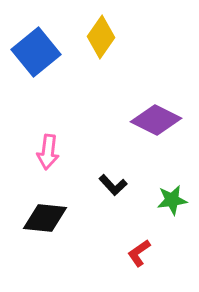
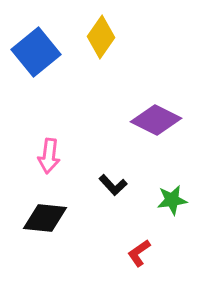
pink arrow: moved 1 px right, 4 px down
